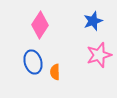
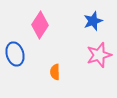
blue ellipse: moved 18 px left, 8 px up
